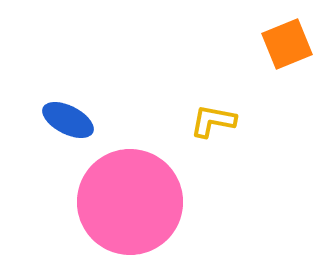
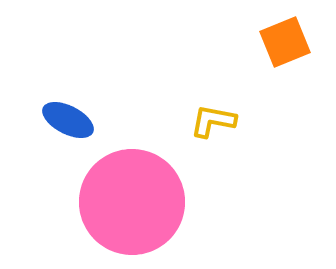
orange square: moved 2 px left, 2 px up
pink circle: moved 2 px right
